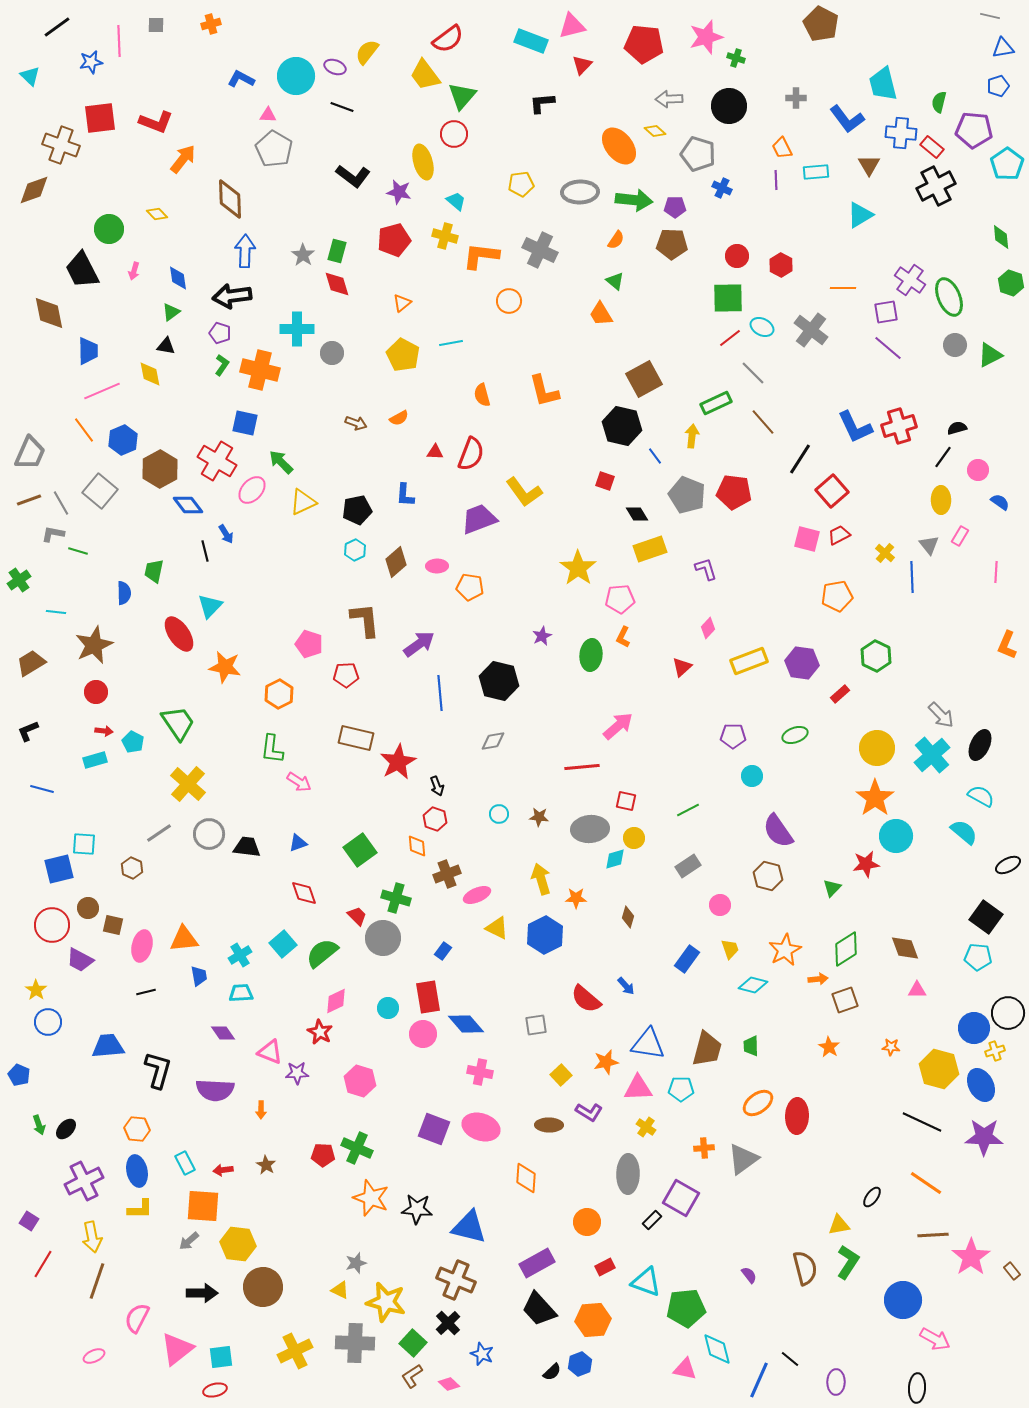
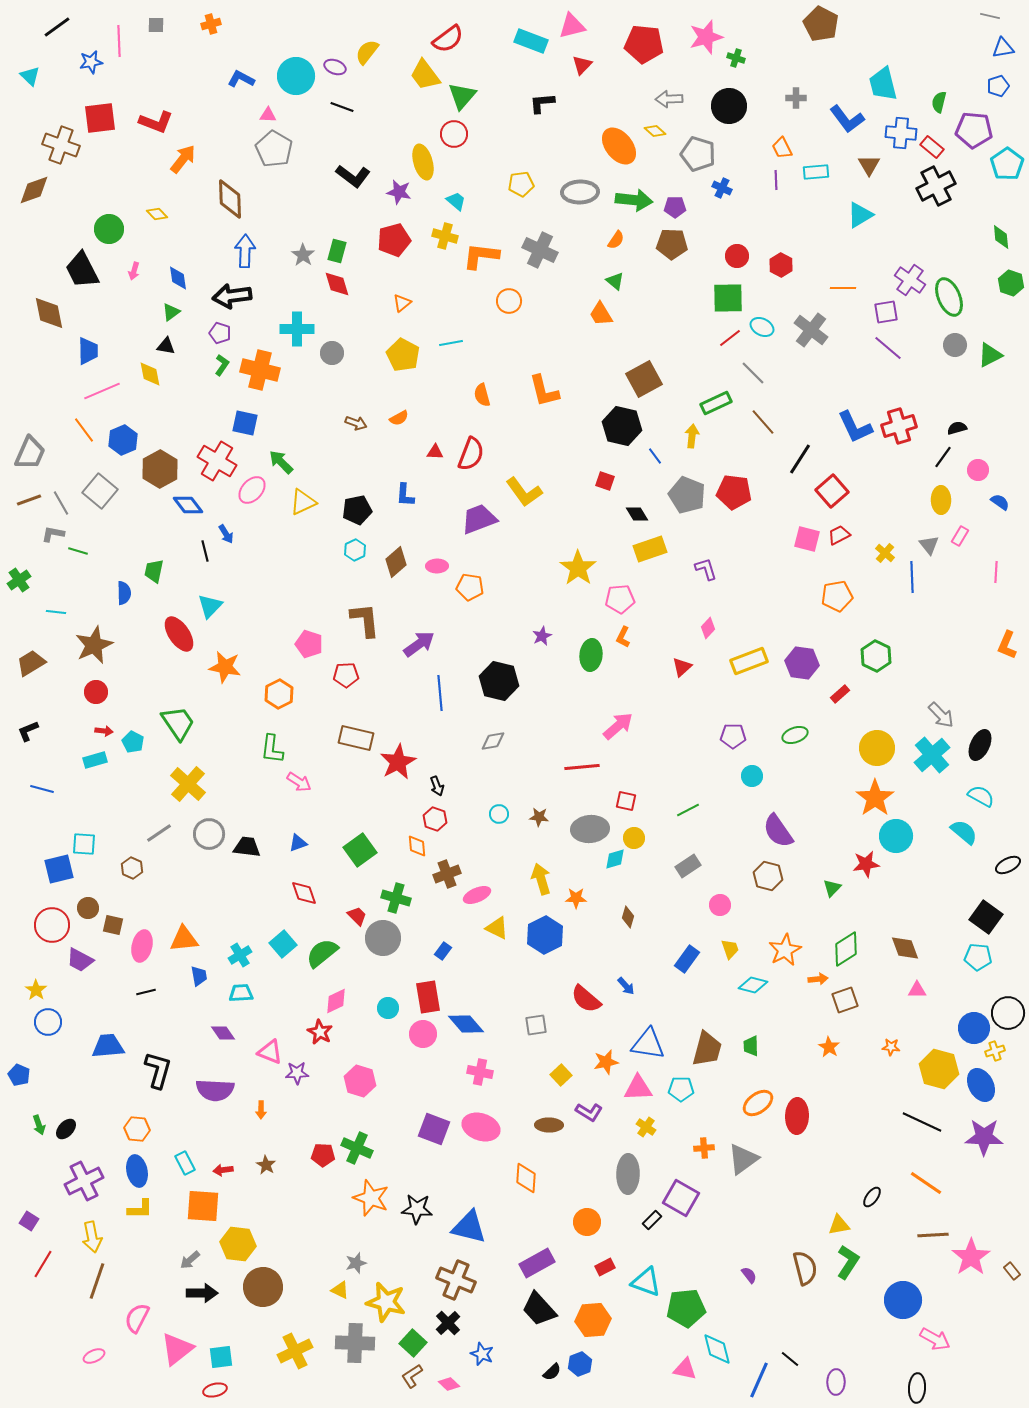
gray arrow at (189, 1241): moved 1 px right, 19 px down
